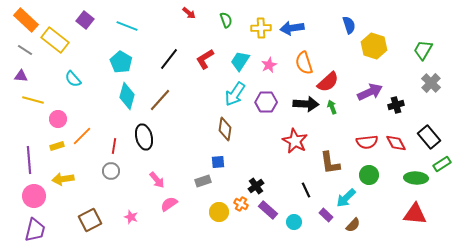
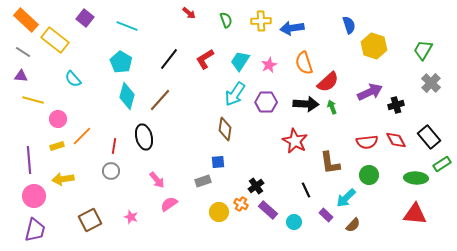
purple square at (85, 20): moved 2 px up
yellow cross at (261, 28): moved 7 px up
gray line at (25, 50): moved 2 px left, 2 px down
red diamond at (396, 143): moved 3 px up
